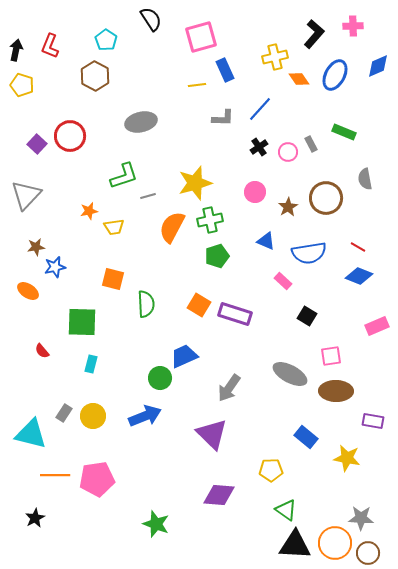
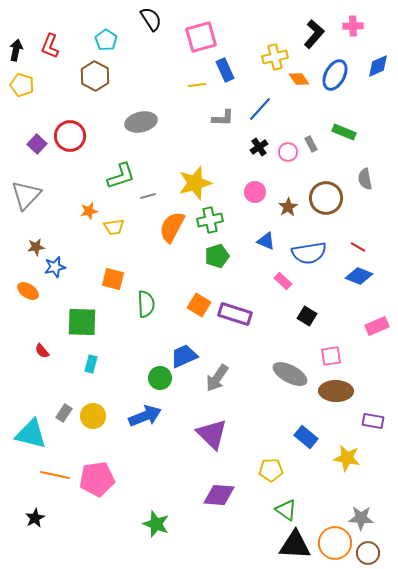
green L-shape at (124, 176): moved 3 px left
gray arrow at (229, 388): moved 12 px left, 10 px up
orange line at (55, 475): rotated 12 degrees clockwise
